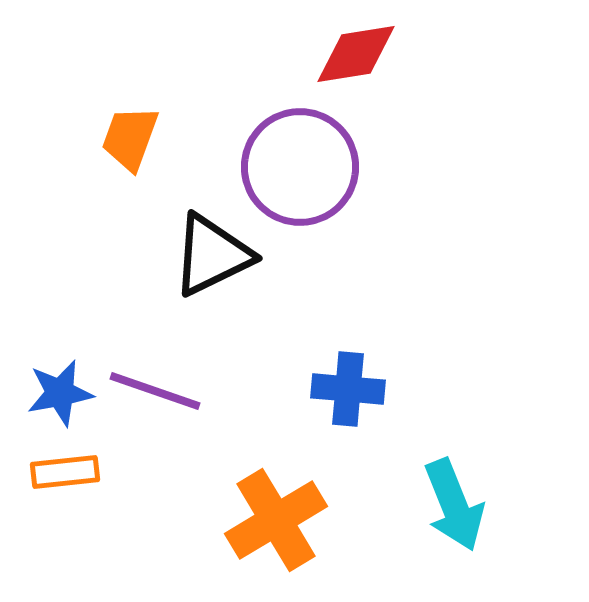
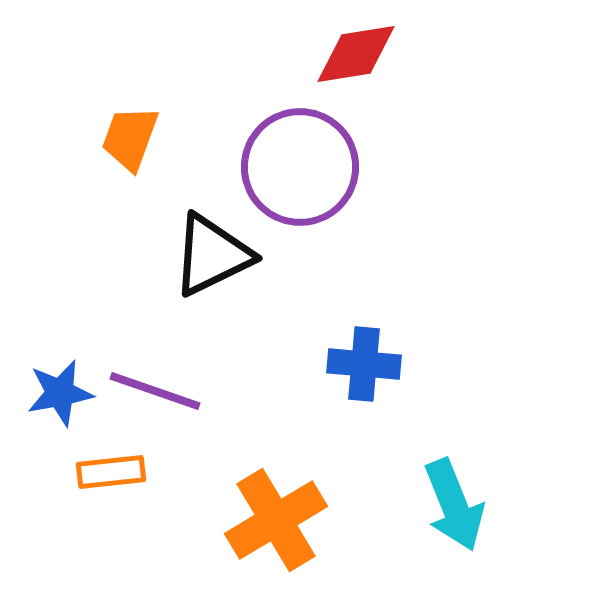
blue cross: moved 16 px right, 25 px up
orange rectangle: moved 46 px right
